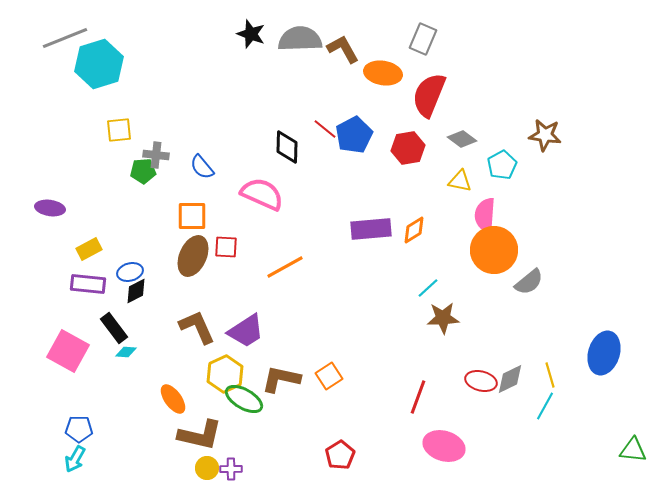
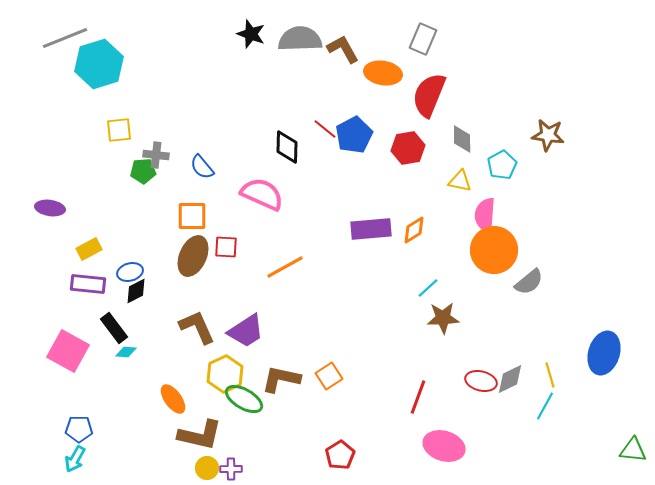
brown star at (545, 135): moved 3 px right
gray diamond at (462, 139): rotated 52 degrees clockwise
